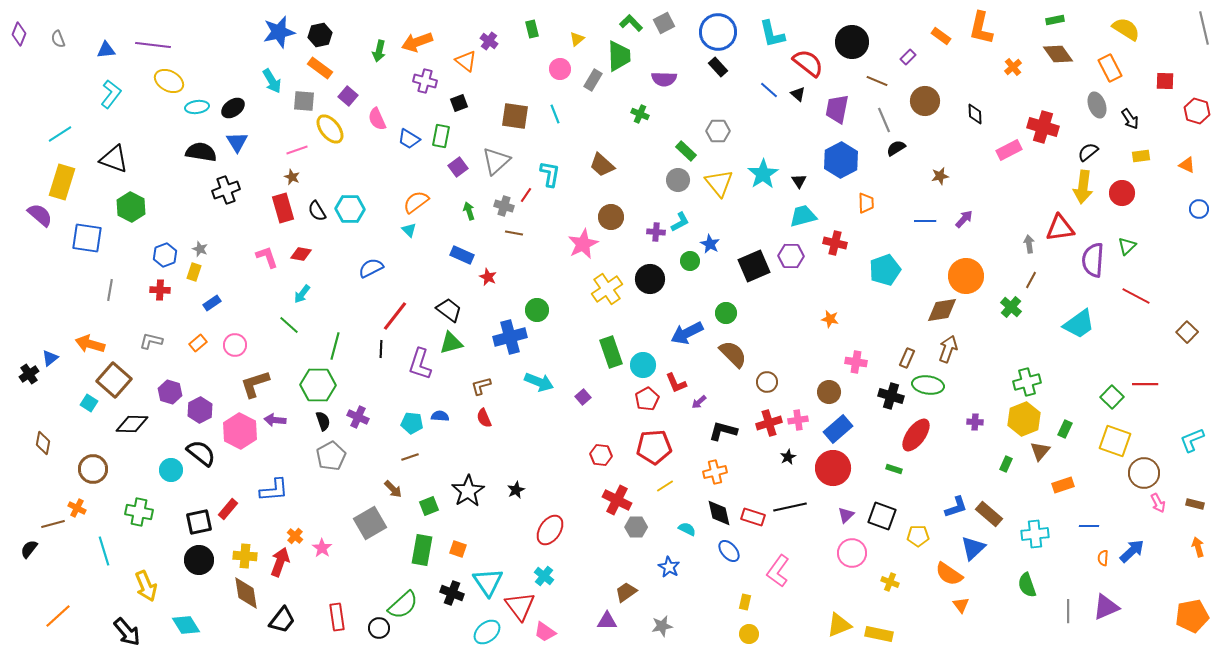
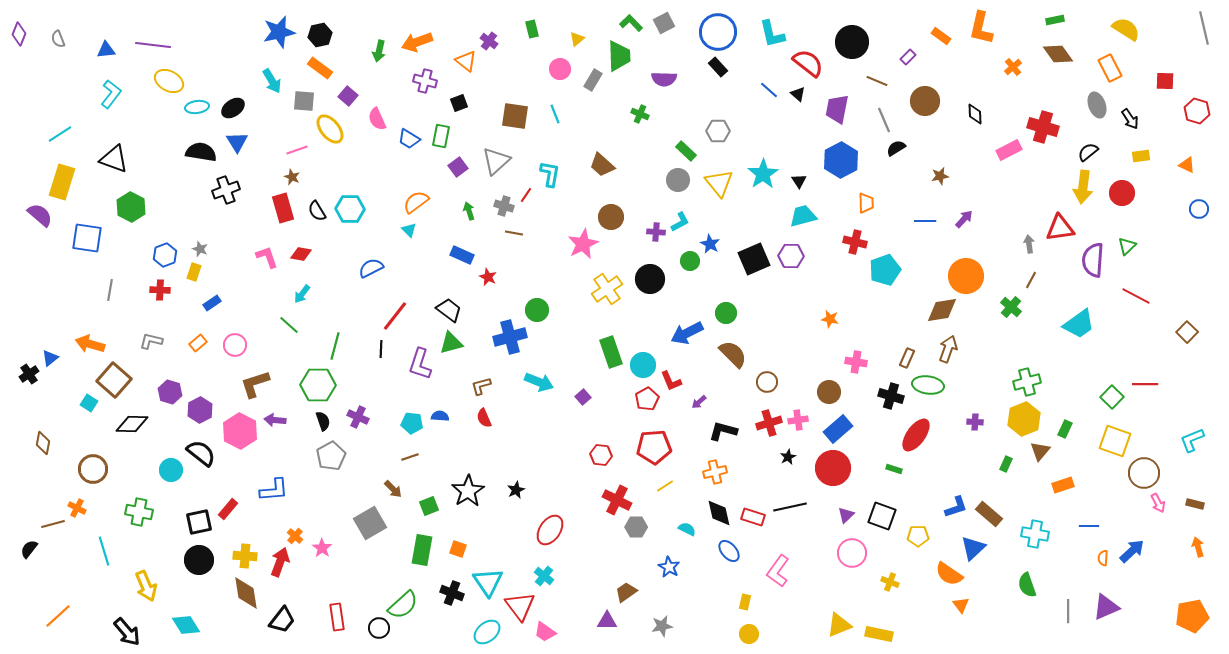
red cross at (835, 243): moved 20 px right, 1 px up
black square at (754, 266): moved 7 px up
red L-shape at (676, 383): moved 5 px left, 2 px up
cyan cross at (1035, 534): rotated 16 degrees clockwise
